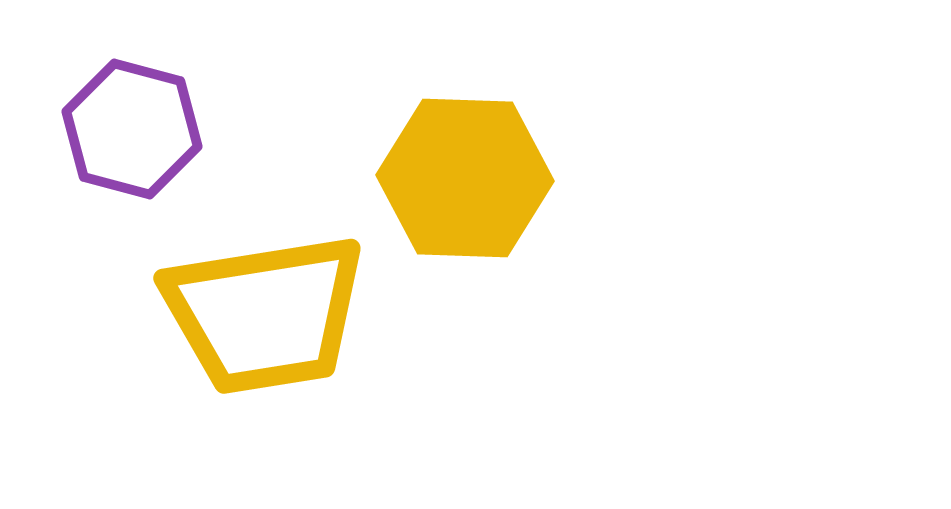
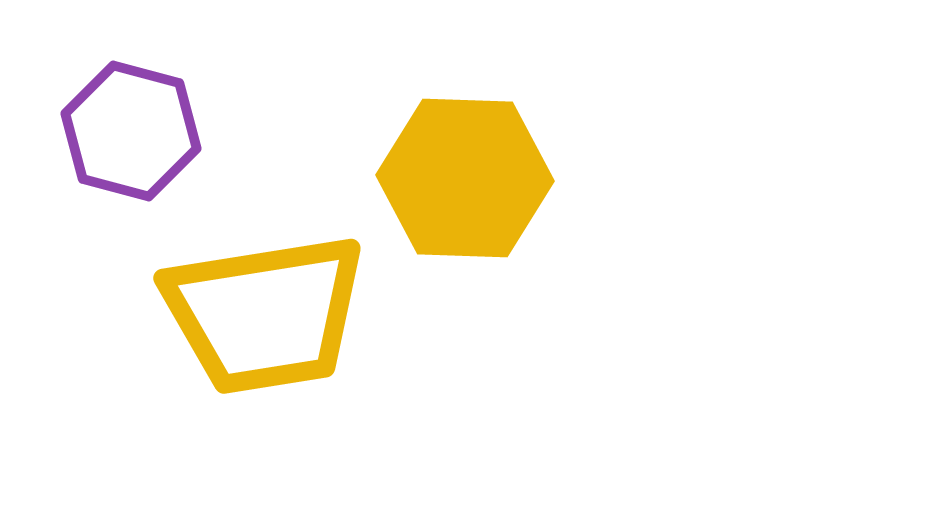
purple hexagon: moved 1 px left, 2 px down
